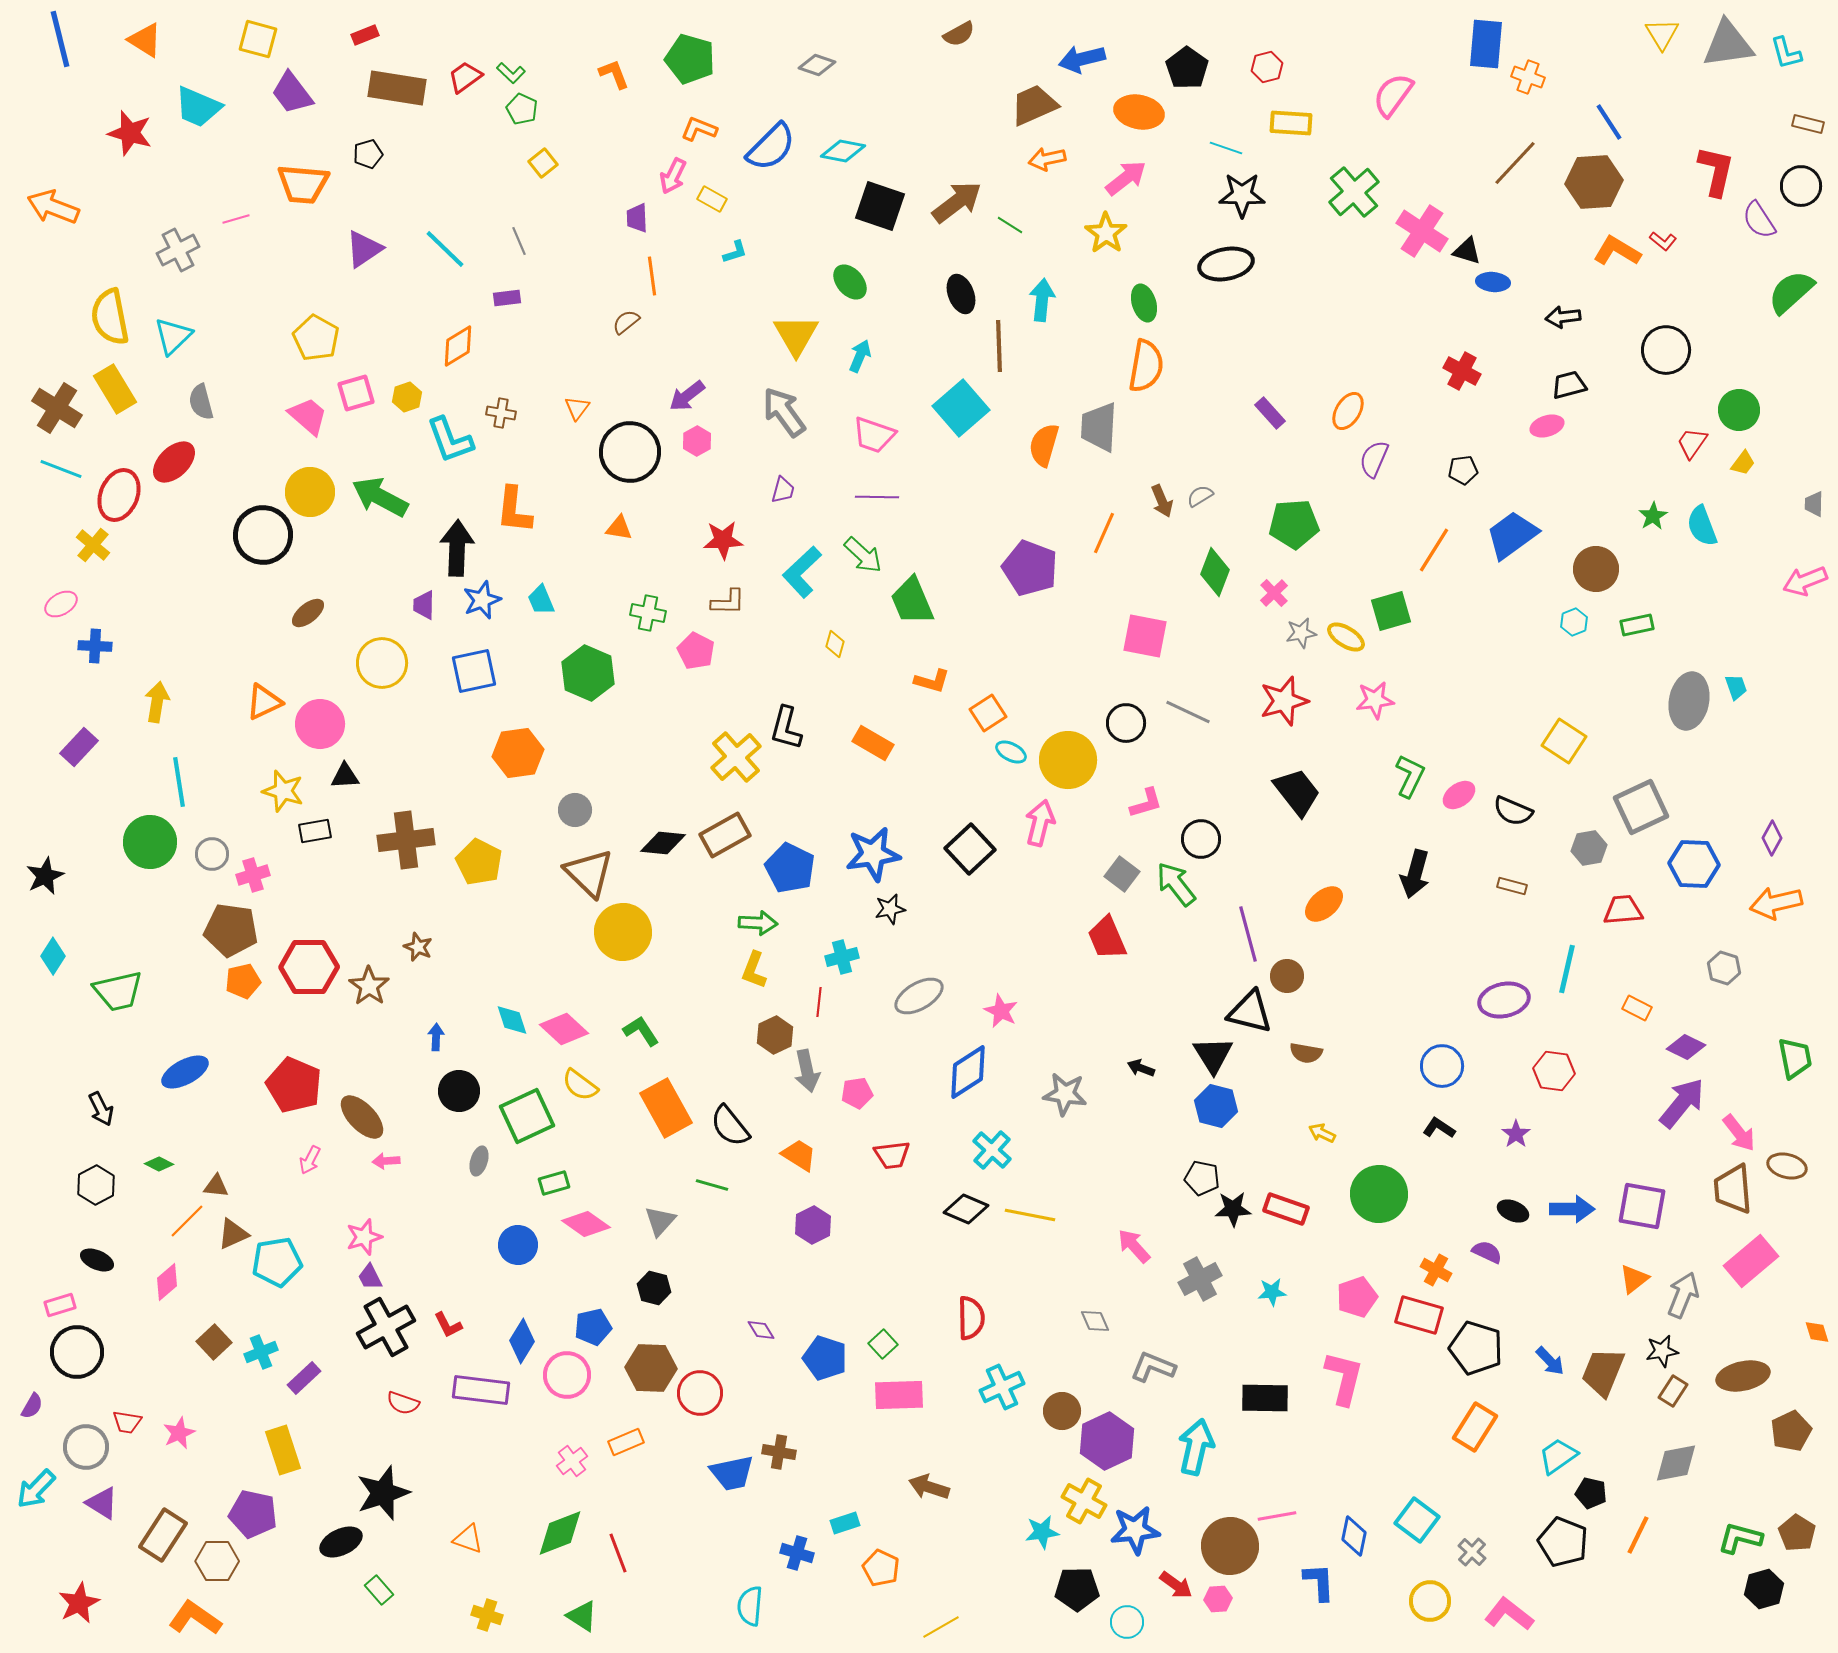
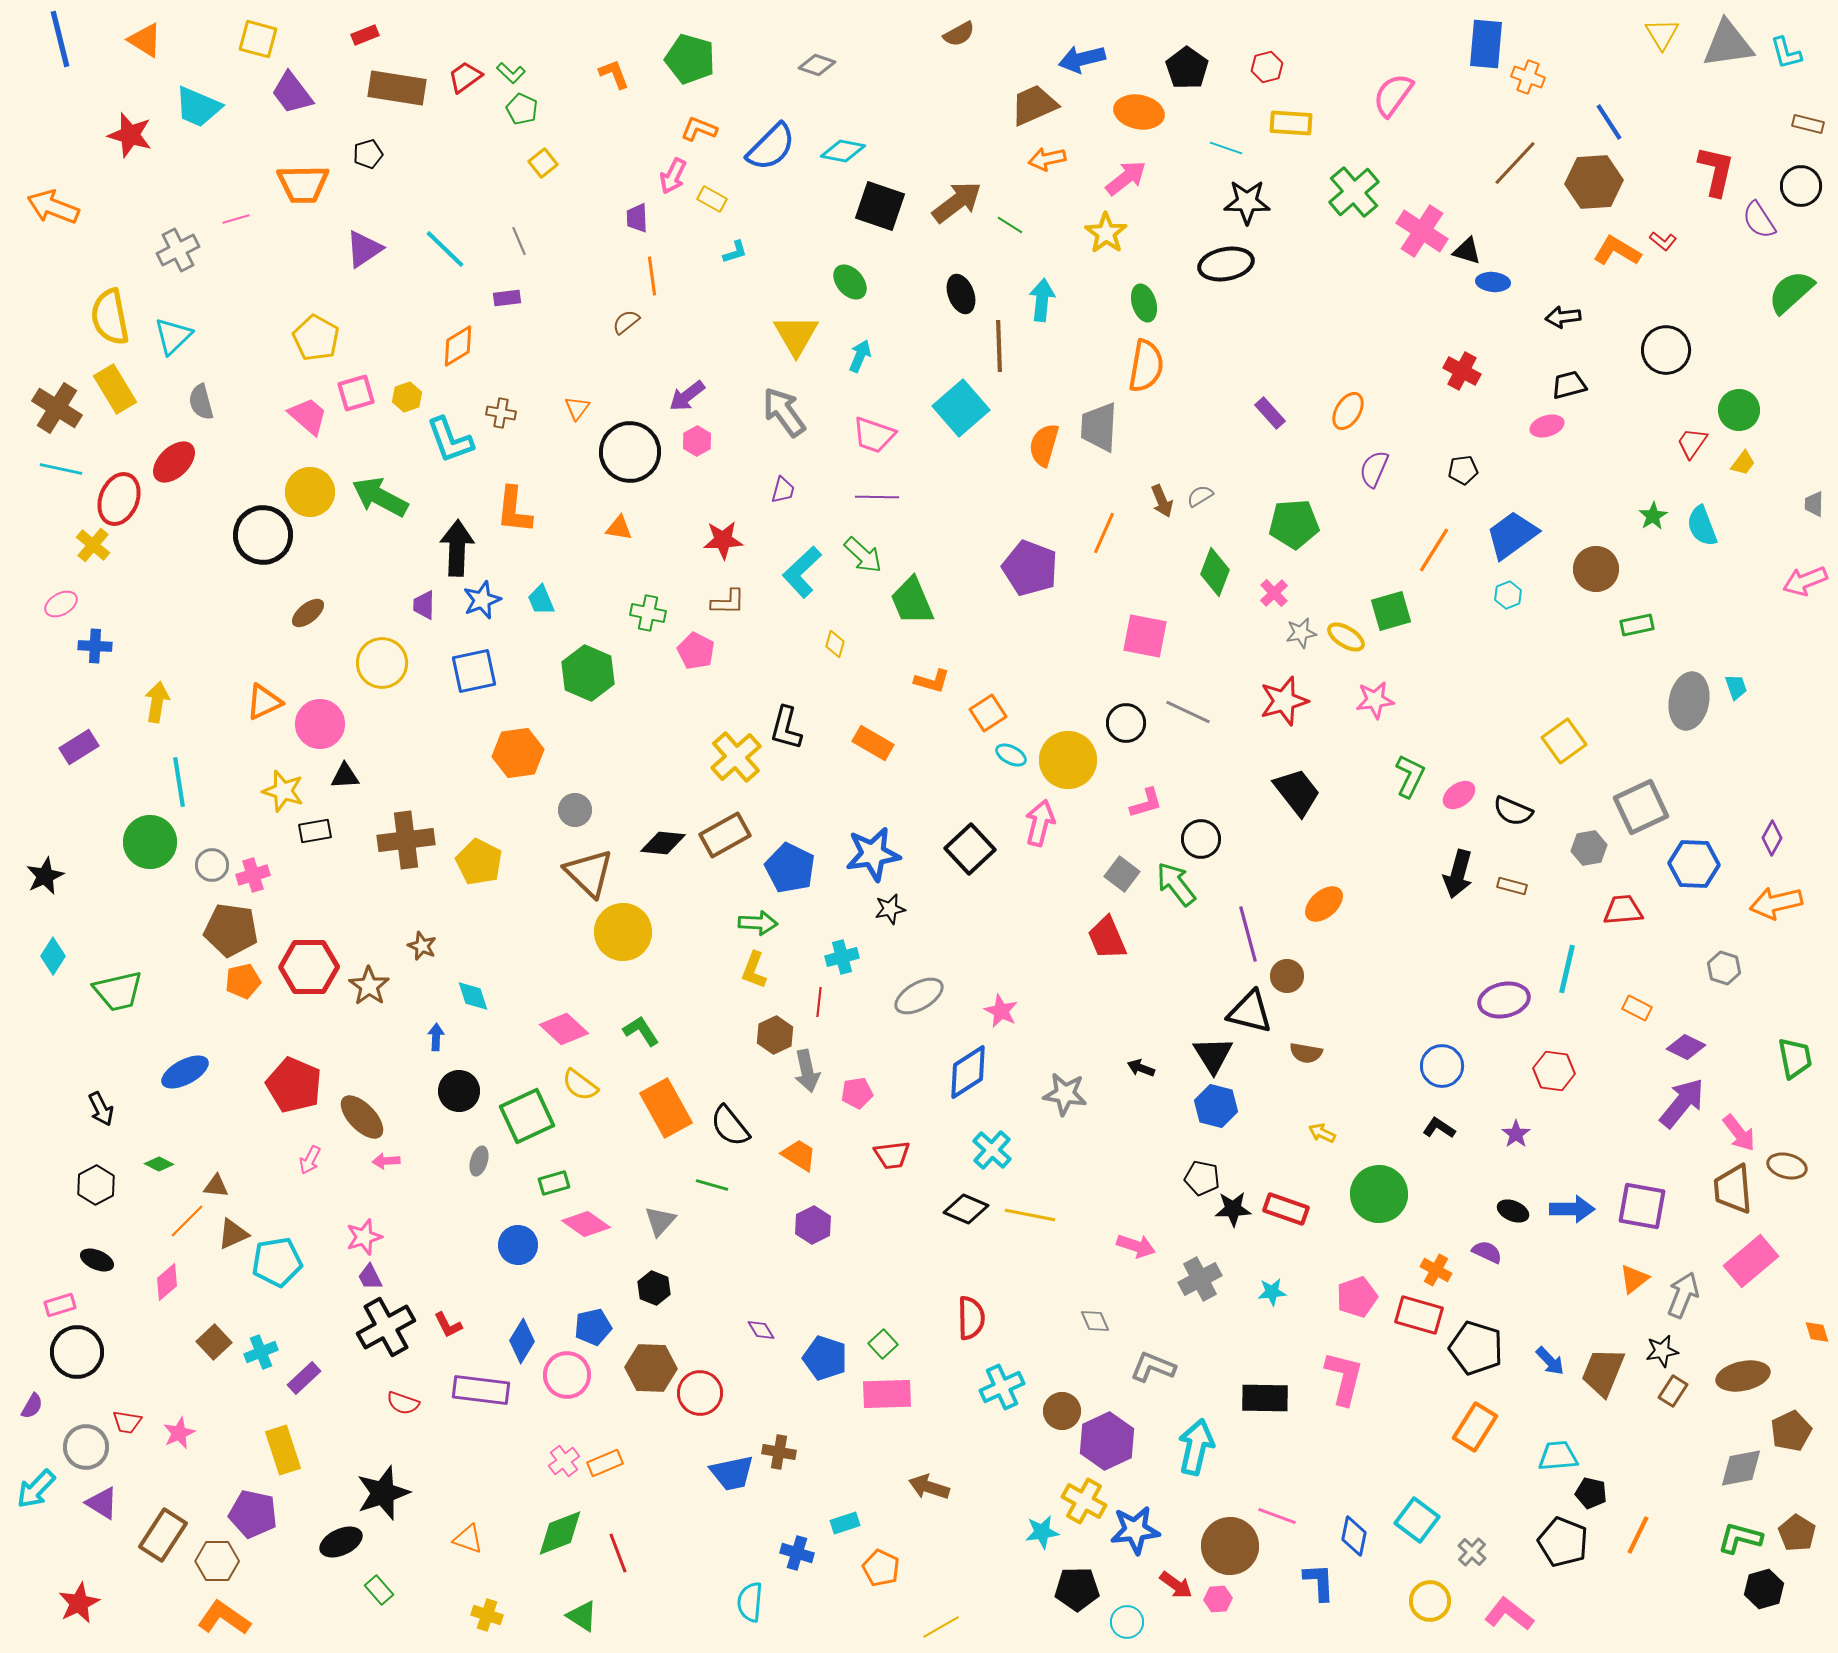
red star at (130, 133): moved 2 px down
orange trapezoid at (303, 184): rotated 6 degrees counterclockwise
black star at (1242, 195): moved 5 px right, 7 px down
purple semicircle at (1374, 459): moved 10 px down
cyan line at (61, 469): rotated 9 degrees counterclockwise
red ellipse at (119, 495): moved 4 px down
cyan hexagon at (1574, 622): moved 66 px left, 27 px up
yellow square at (1564, 741): rotated 21 degrees clockwise
purple rectangle at (79, 747): rotated 15 degrees clockwise
cyan ellipse at (1011, 752): moved 3 px down
gray circle at (212, 854): moved 11 px down
black arrow at (1415, 874): moved 43 px right
brown star at (418, 947): moved 4 px right, 1 px up
cyan diamond at (512, 1020): moved 39 px left, 24 px up
pink arrow at (1134, 1246): moved 2 px right; rotated 150 degrees clockwise
black hexagon at (654, 1288): rotated 8 degrees clockwise
pink rectangle at (899, 1395): moved 12 px left, 1 px up
orange rectangle at (626, 1442): moved 21 px left, 21 px down
cyan trapezoid at (1558, 1456): rotated 30 degrees clockwise
pink cross at (572, 1461): moved 8 px left
gray diamond at (1676, 1463): moved 65 px right, 5 px down
pink line at (1277, 1516): rotated 30 degrees clockwise
cyan semicircle at (750, 1606): moved 4 px up
orange L-shape at (195, 1618): moved 29 px right
